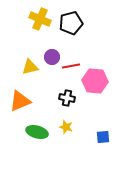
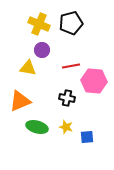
yellow cross: moved 1 px left, 5 px down
purple circle: moved 10 px left, 7 px up
yellow triangle: moved 2 px left, 1 px down; rotated 24 degrees clockwise
pink hexagon: moved 1 px left
green ellipse: moved 5 px up
blue square: moved 16 px left
